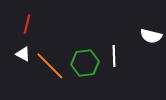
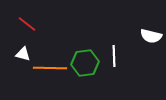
red line: rotated 66 degrees counterclockwise
white triangle: rotated 14 degrees counterclockwise
orange line: moved 2 px down; rotated 44 degrees counterclockwise
